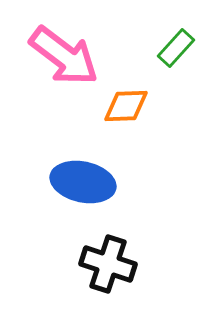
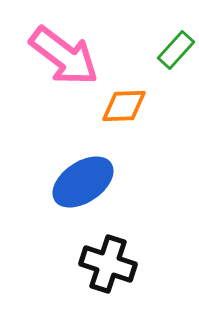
green rectangle: moved 2 px down
orange diamond: moved 2 px left
blue ellipse: rotated 46 degrees counterclockwise
